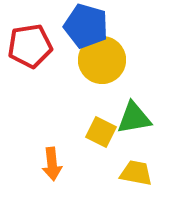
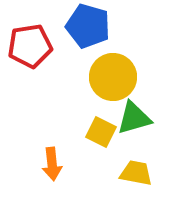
blue pentagon: moved 2 px right
yellow circle: moved 11 px right, 17 px down
green triangle: rotated 6 degrees counterclockwise
